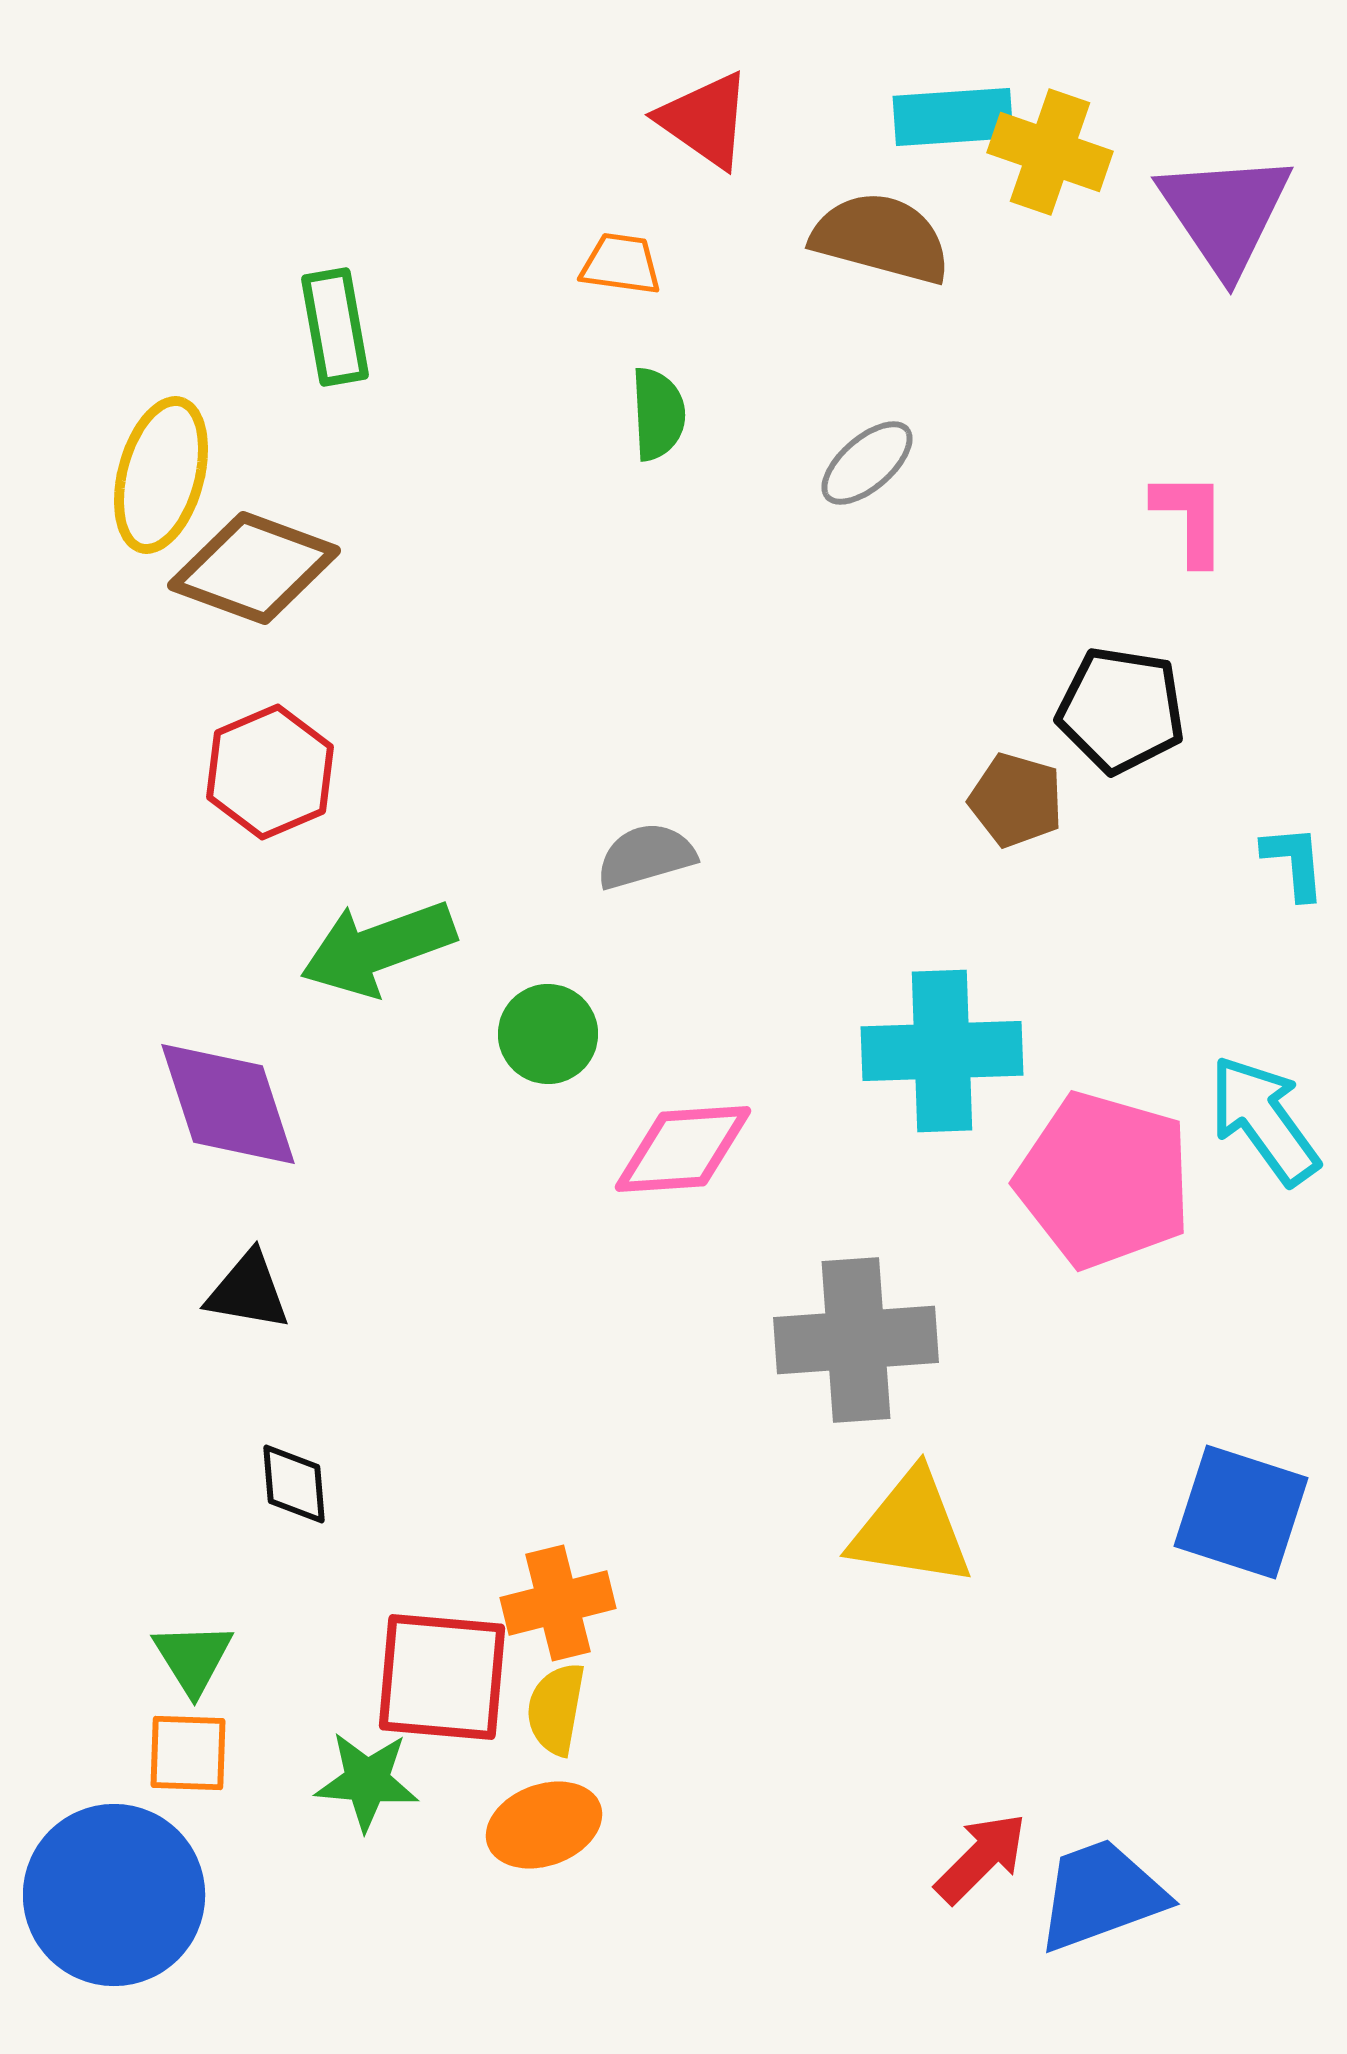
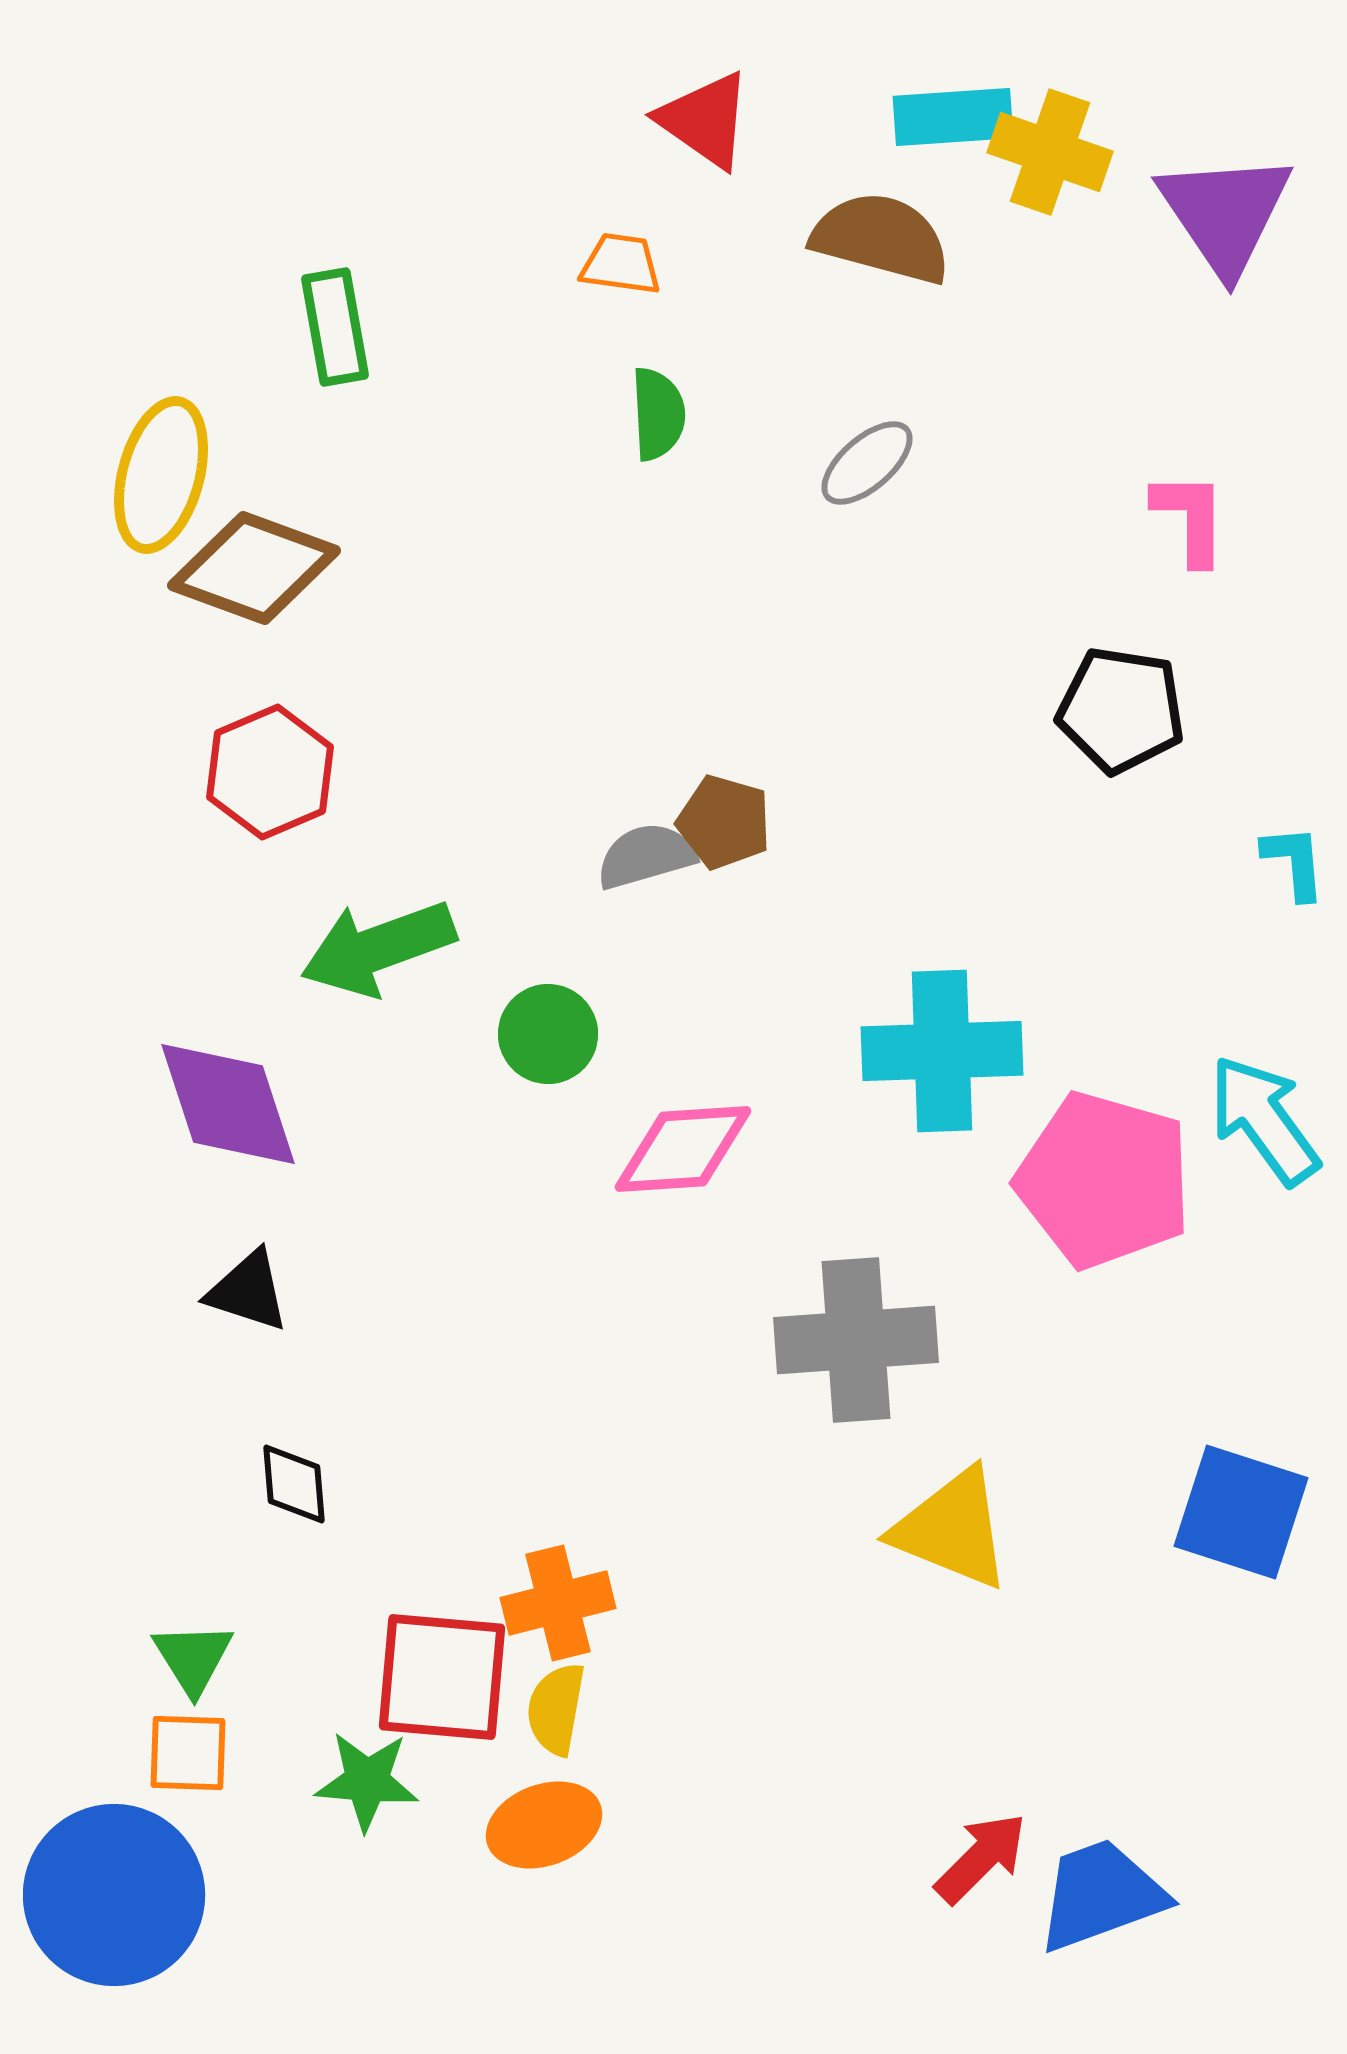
brown pentagon: moved 292 px left, 22 px down
black triangle: rotated 8 degrees clockwise
yellow triangle: moved 41 px right; rotated 13 degrees clockwise
